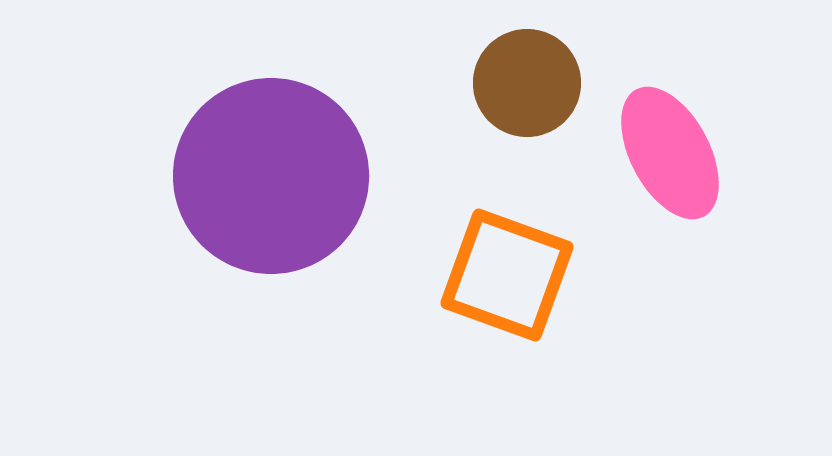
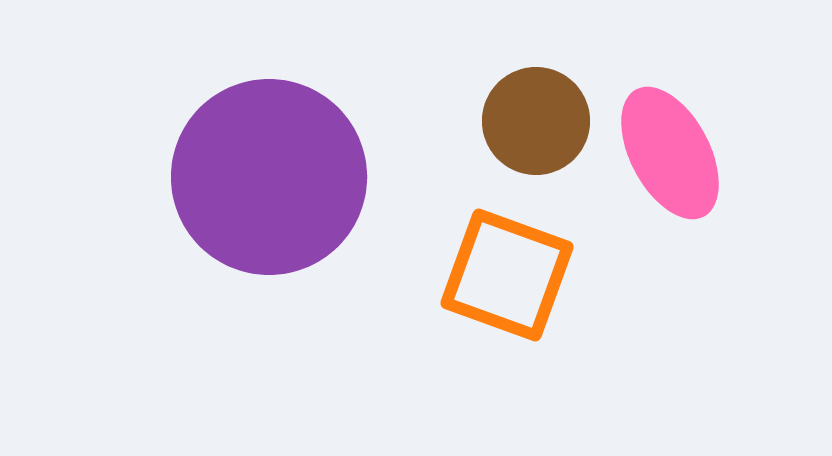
brown circle: moved 9 px right, 38 px down
purple circle: moved 2 px left, 1 px down
